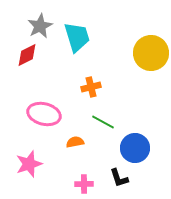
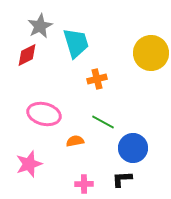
cyan trapezoid: moved 1 px left, 6 px down
orange cross: moved 6 px right, 8 px up
orange semicircle: moved 1 px up
blue circle: moved 2 px left
black L-shape: moved 3 px right, 1 px down; rotated 105 degrees clockwise
